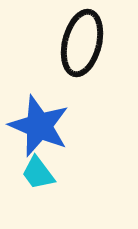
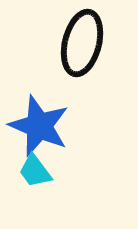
cyan trapezoid: moved 3 px left, 2 px up
